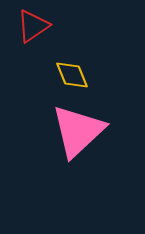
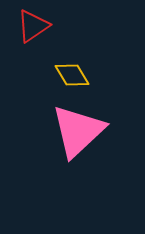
yellow diamond: rotated 9 degrees counterclockwise
